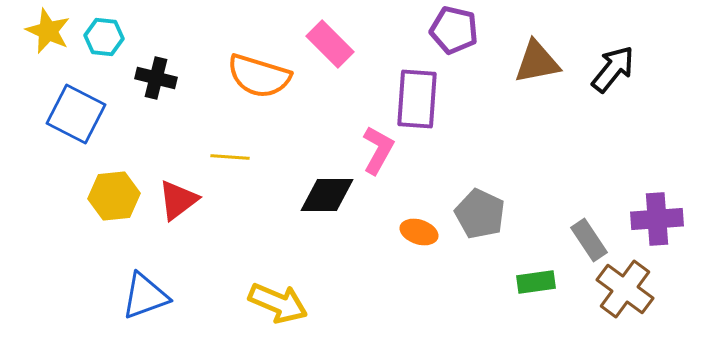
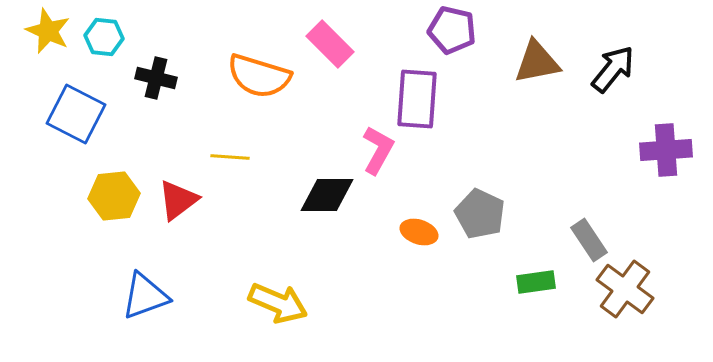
purple pentagon: moved 2 px left
purple cross: moved 9 px right, 69 px up
